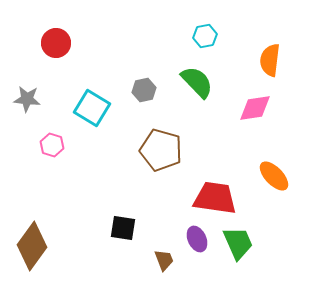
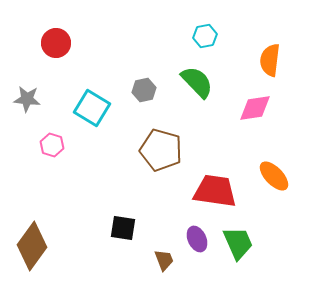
red trapezoid: moved 7 px up
